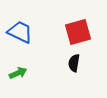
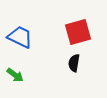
blue trapezoid: moved 5 px down
green arrow: moved 3 px left, 2 px down; rotated 60 degrees clockwise
